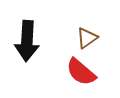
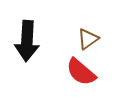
brown triangle: moved 1 px right, 1 px down
